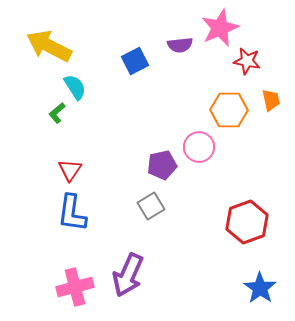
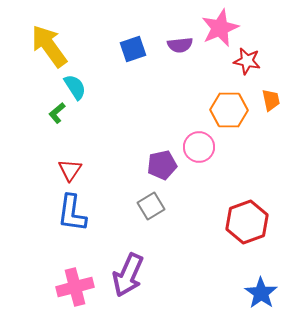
yellow arrow: rotated 27 degrees clockwise
blue square: moved 2 px left, 12 px up; rotated 8 degrees clockwise
blue star: moved 1 px right, 5 px down
